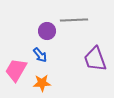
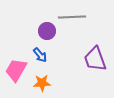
gray line: moved 2 px left, 3 px up
